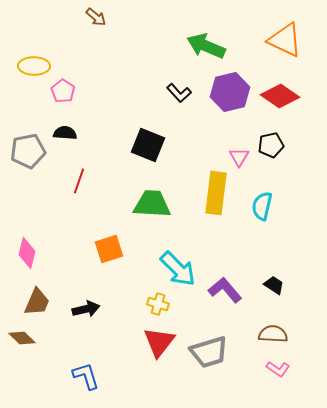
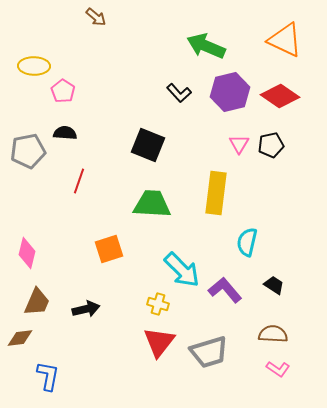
pink triangle: moved 13 px up
cyan semicircle: moved 15 px left, 36 px down
cyan arrow: moved 4 px right, 1 px down
brown diamond: moved 2 px left; rotated 52 degrees counterclockwise
blue L-shape: moved 38 px left; rotated 28 degrees clockwise
